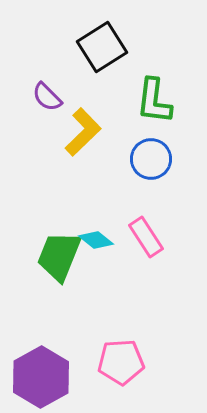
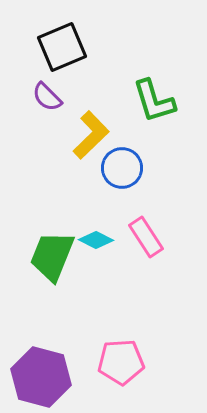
black square: moved 40 px left; rotated 9 degrees clockwise
green L-shape: rotated 24 degrees counterclockwise
yellow L-shape: moved 8 px right, 3 px down
blue circle: moved 29 px left, 9 px down
cyan diamond: rotated 12 degrees counterclockwise
green trapezoid: moved 7 px left
purple hexagon: rotated 16 degrees counterclockwise
